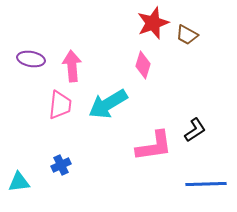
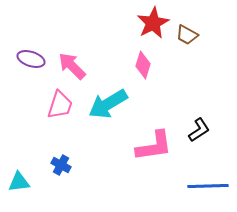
red star: rotated 8 degrees counterclockwise
purple ellipse: rotated 8 degrees clockwise
pink arrow: rotated 40 degrees counterclockwise
pink trapezoid: rotated 12 degrees clockwise
black L-shape: moved 4 px right
blue cross: rotated 36 degrees counterclockwise
blue line: moved 2 px right, 2 px down
